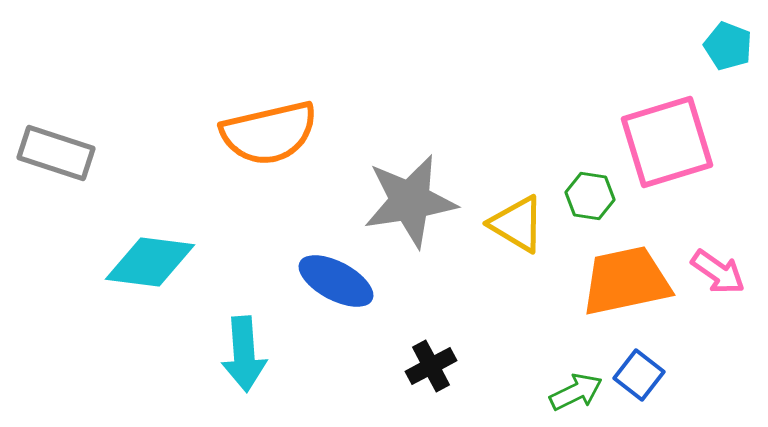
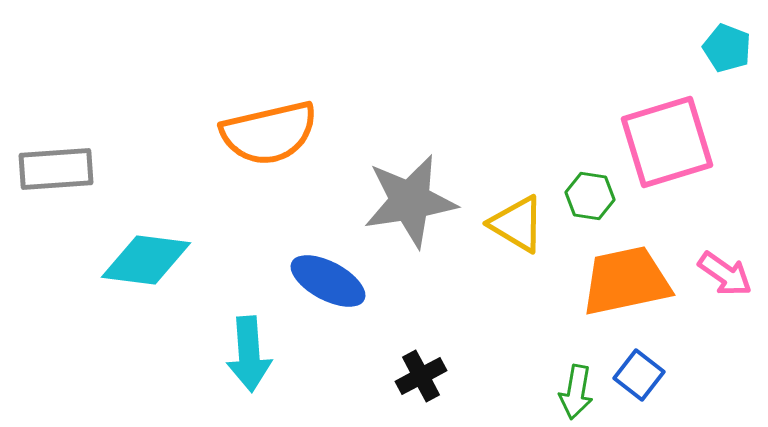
cyan pentagon: moved 1 px left, 2 px down
gray rectangle: moved 16 px down; rotated 22 degrees counterclockwise
cyan diamond: moved 4 px left, 2 px up
pink arrow: moved 7 px right, 2 px down
blue ellipse: moved 8 px left
cyan arrow: moved 5 px right
black cross: moved 10 px left, 10 px down
green arrow: rotated 126 degrees clockwise
